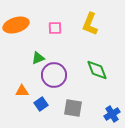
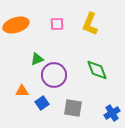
pink square: moved 2 px right, 4 px up
green triangle: moved 1 px left, 1 px down
blue square: moved 1 px right, 1 px up
blue cross: moved 1 px up
